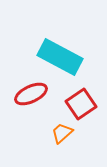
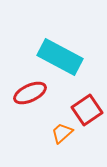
red ellipse: moved 1 px left, 1 px up
red square: moved 6 px right, 6 px down
